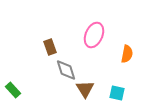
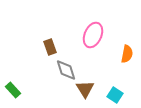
pink ellipse: moved 1 px left
cyan square: moved 2 px left, 2 px down; rotated 21 degrees clockwise
